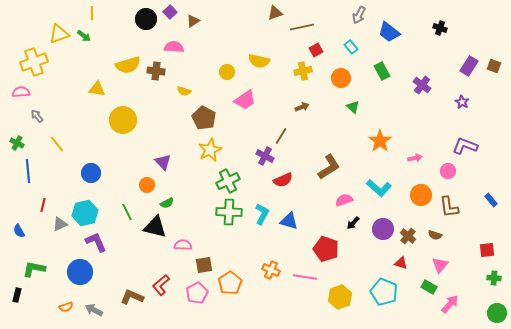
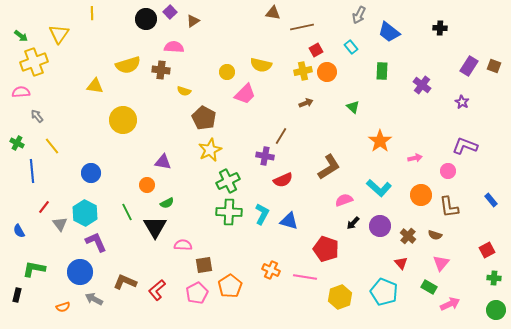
brown triangle at (275, 13): moved 2 px left; rotated 28 degrees clockwise
black cross at (440, 28): rotated 16 degrees counterclockwise
yellow triangle at (59, 34): rotated 35 degrees counterclockwise
green arrow at (84, 36): moved 63 px left
yellow semicircle at (259, 61): moved 2 px right, 4 px down
brown cross at (156, 71): moved 5 px right, 1 px up
green rectangle at (382, 71): rotated 30 degrees clockwise
orange circle at (341, 78): moved 14 px left, 6 px up
yellow triangle at (97, 89): moved 2 px left, 3 px up
pink trapezoid at (245, 100): moved 6 px up; rotated 10 degrees counterclockwise
brown arrow at (302, 107): moved 4 px right, 4 px up
yellow line at (57, 144): moved 5 px left, 2 px down
purple cross at (265, 156): rotated 18 degrees counterclockwise
purple triangle at (163, 162): rotated 36 degrees counterclockwise
blue line at (28, 171): moved 4 px right
red line at (43, 205): moved 1 px right, 2 px down; rotated 24 degrees clockwise
cyan hexagon at (85, 213): rotated 20 degrees counterclockwise
gray triangle at (60, 224): rotated 42 degrees counterclockwise
black triangle at (155, 227): rotated 45 degrees clockwise
purple circle at (383, 229): moved 3 px left, 3 px up
red square at (487, 250): rotated 21 degrees counterclockwise
red triangle at (401, 263): rotated 32 degrees clockwise
pink triangle at (440, 265): moved 1 px right, 2 px up
orange pentagon at (230, 283): moved 3 px down
red L-shape at (161, 285): moved 4 px left, 5 px down
brown L-shape at (132, 297): moved 7 px left, 15 px up
pink arrow at (450, 304): rotated 24 degrees clockwise
orange semicircle at (66, 307): moved 3 px left
gray arrow at (94, 310): moved 11 px up
green circle at (497, 313): moved 1 px left, 3 px up
